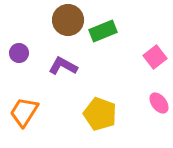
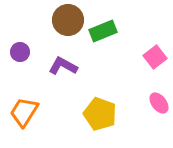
purple circle: moved 1 px right, 1 px up
